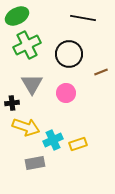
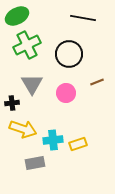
brown line: moved 4 px left, 10 px down
yellow arrow: moved 3 px left, 2 px down
cyan cross: rotated 18 degrees clockwise
